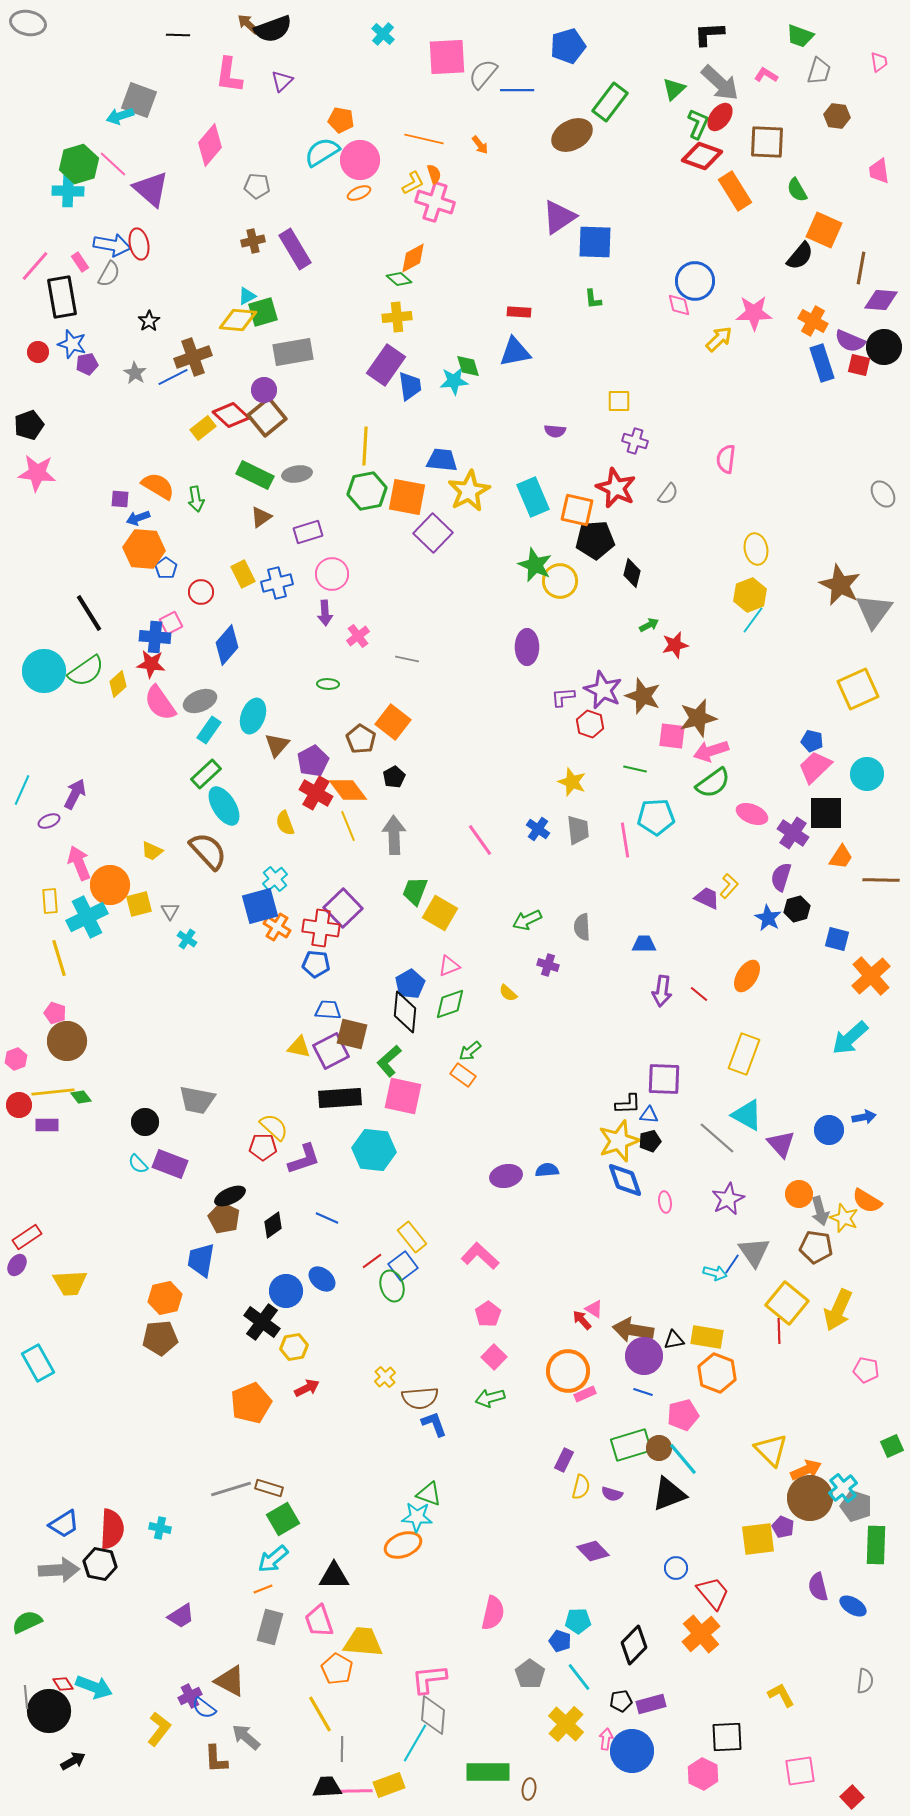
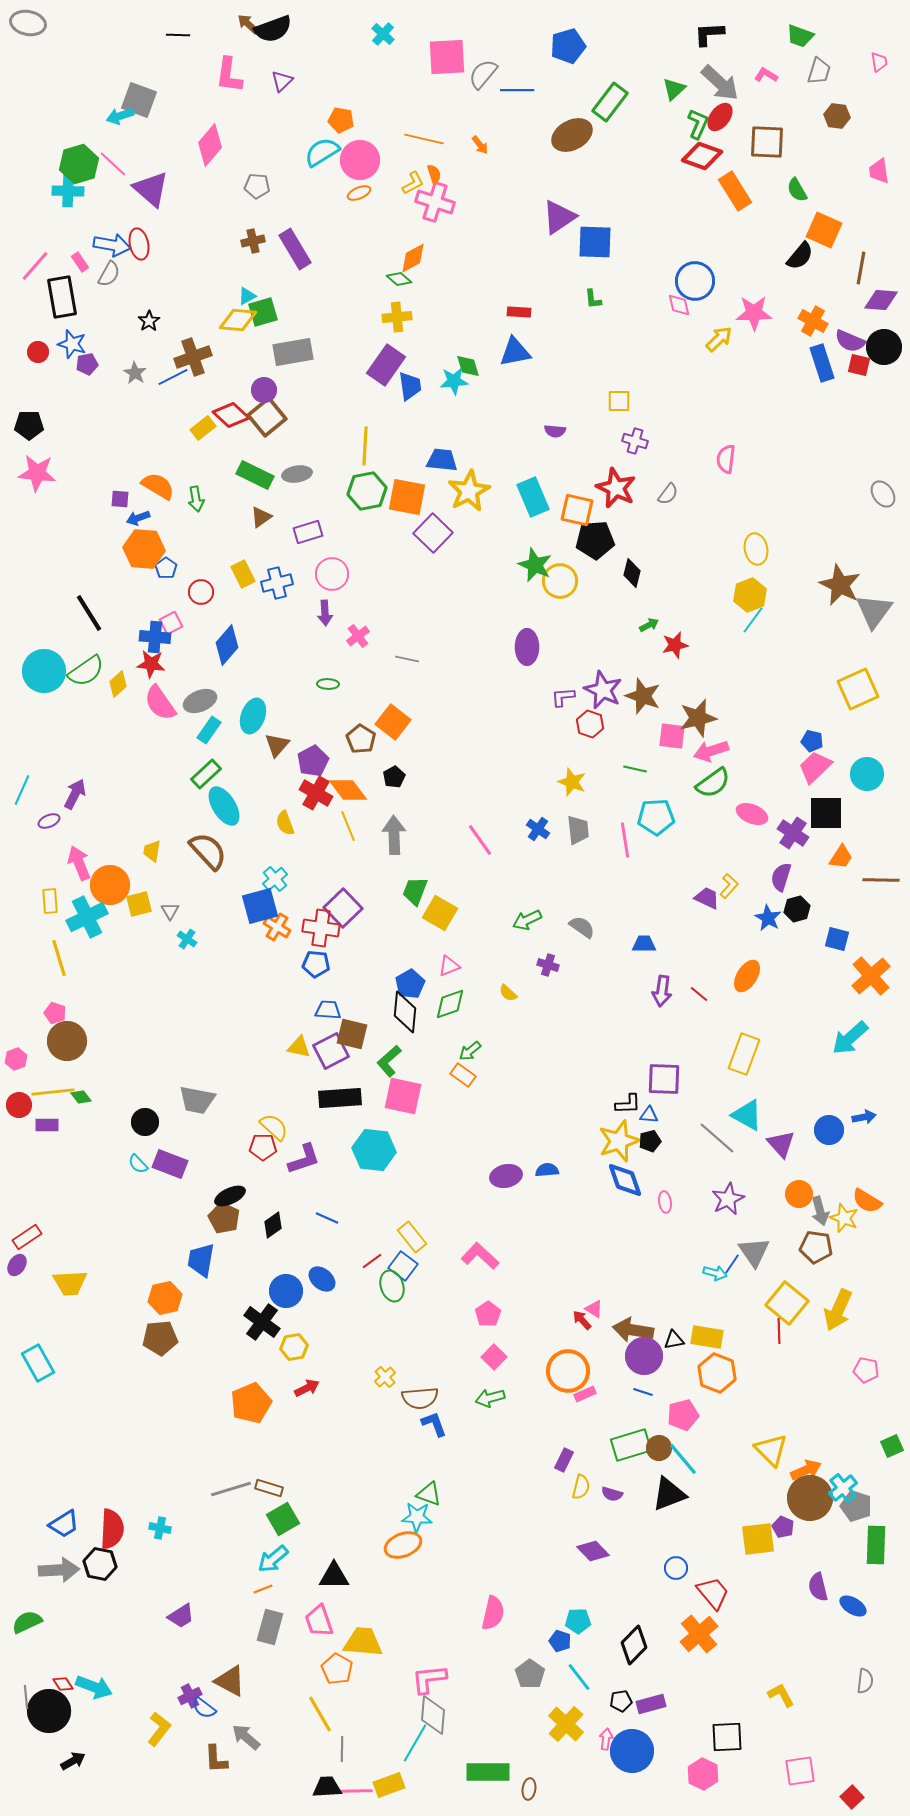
black pentagon at (29, 425): rotated 20 degrees clockwise
yellow trapezoid at (152, 851): rotated 75 degrees clockwise
gray semicircle at (582, 927): rotated 128 degrees clockwise
blue square at (403, 1266): rotated 16 degrees counterclockwise
orange cross at (701, 1634): moved 2 px left
